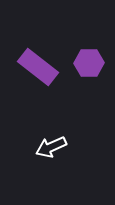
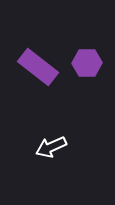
purple hexagon: moved 2 px left
